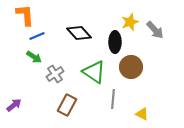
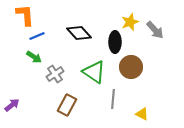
purple arrow: moved 2 px left
